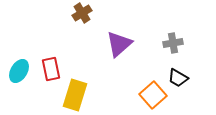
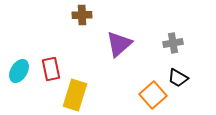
brown cross: moved 2 px down; rotated 30 degrees clockwise
